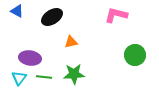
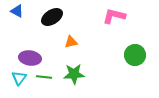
pink L-shape: moved 2 px left, 1 px down
